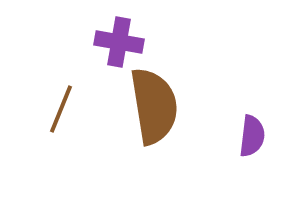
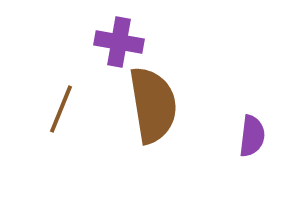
brown semicircle: moved 1 px left, 1 px up
